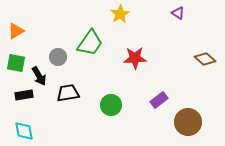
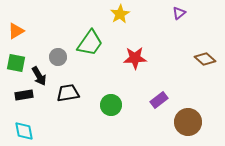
purple triangle: moved 1 px right; rotated 48 degrees clockwise
